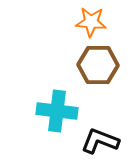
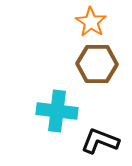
orange star: rotated 28 degrees clockwise
brown hexagon: moved 1 px left, 1 px up
